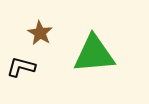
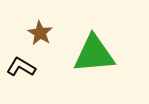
black L-shape: rotated 16 degrees clockwise
